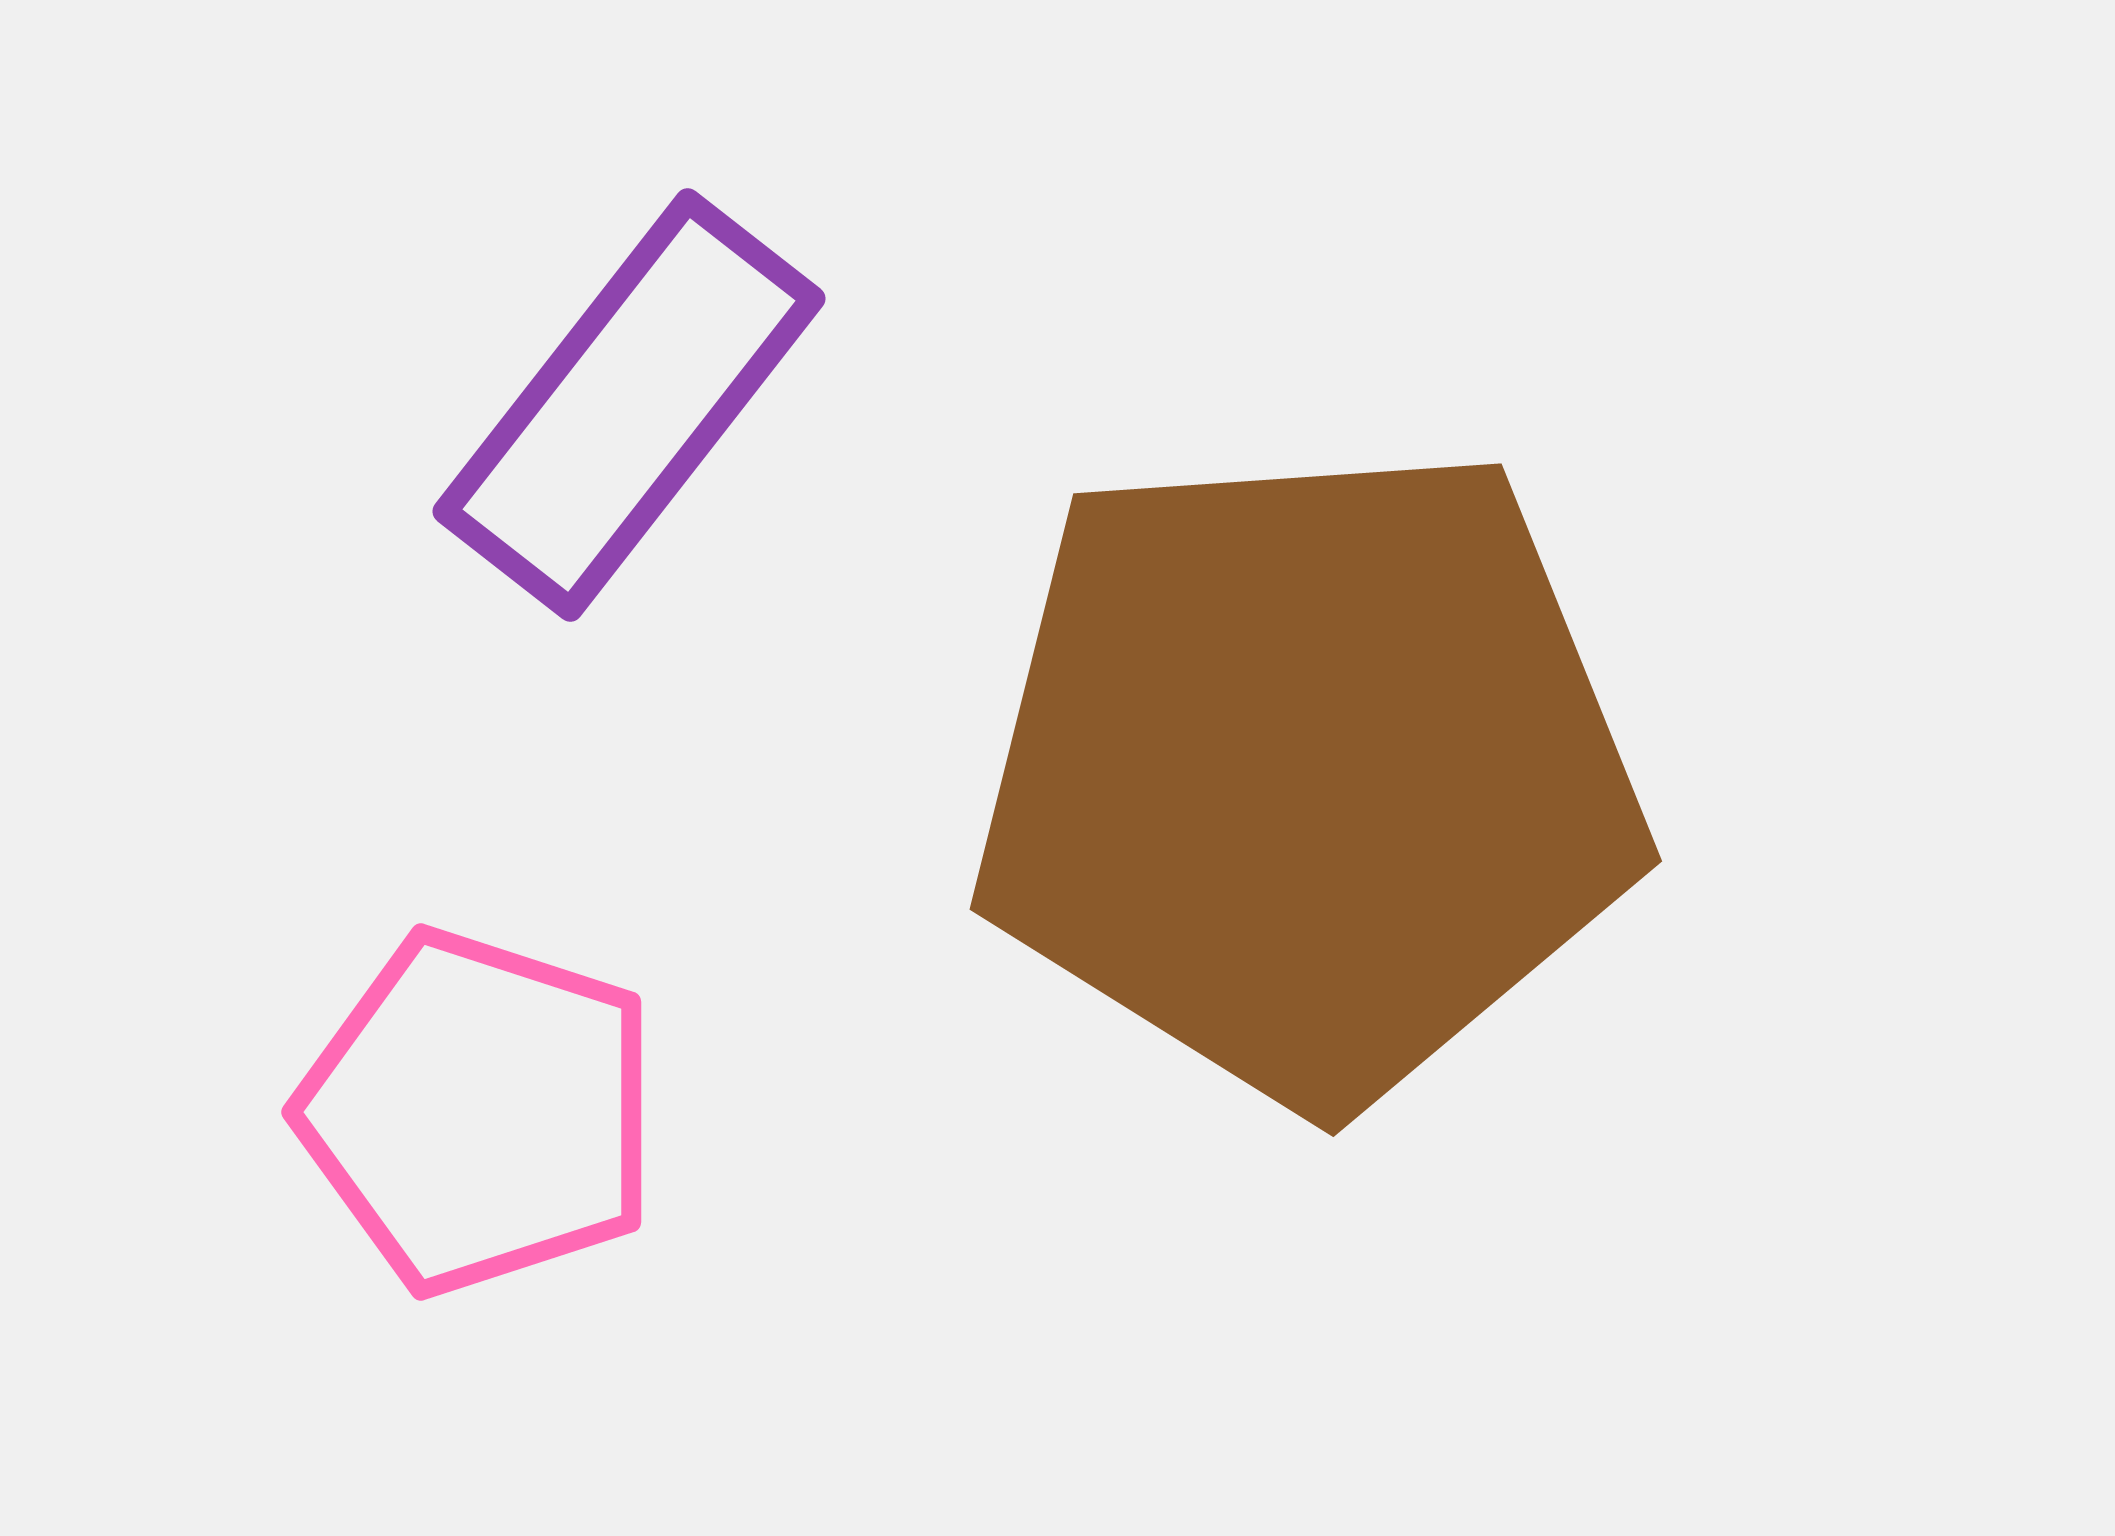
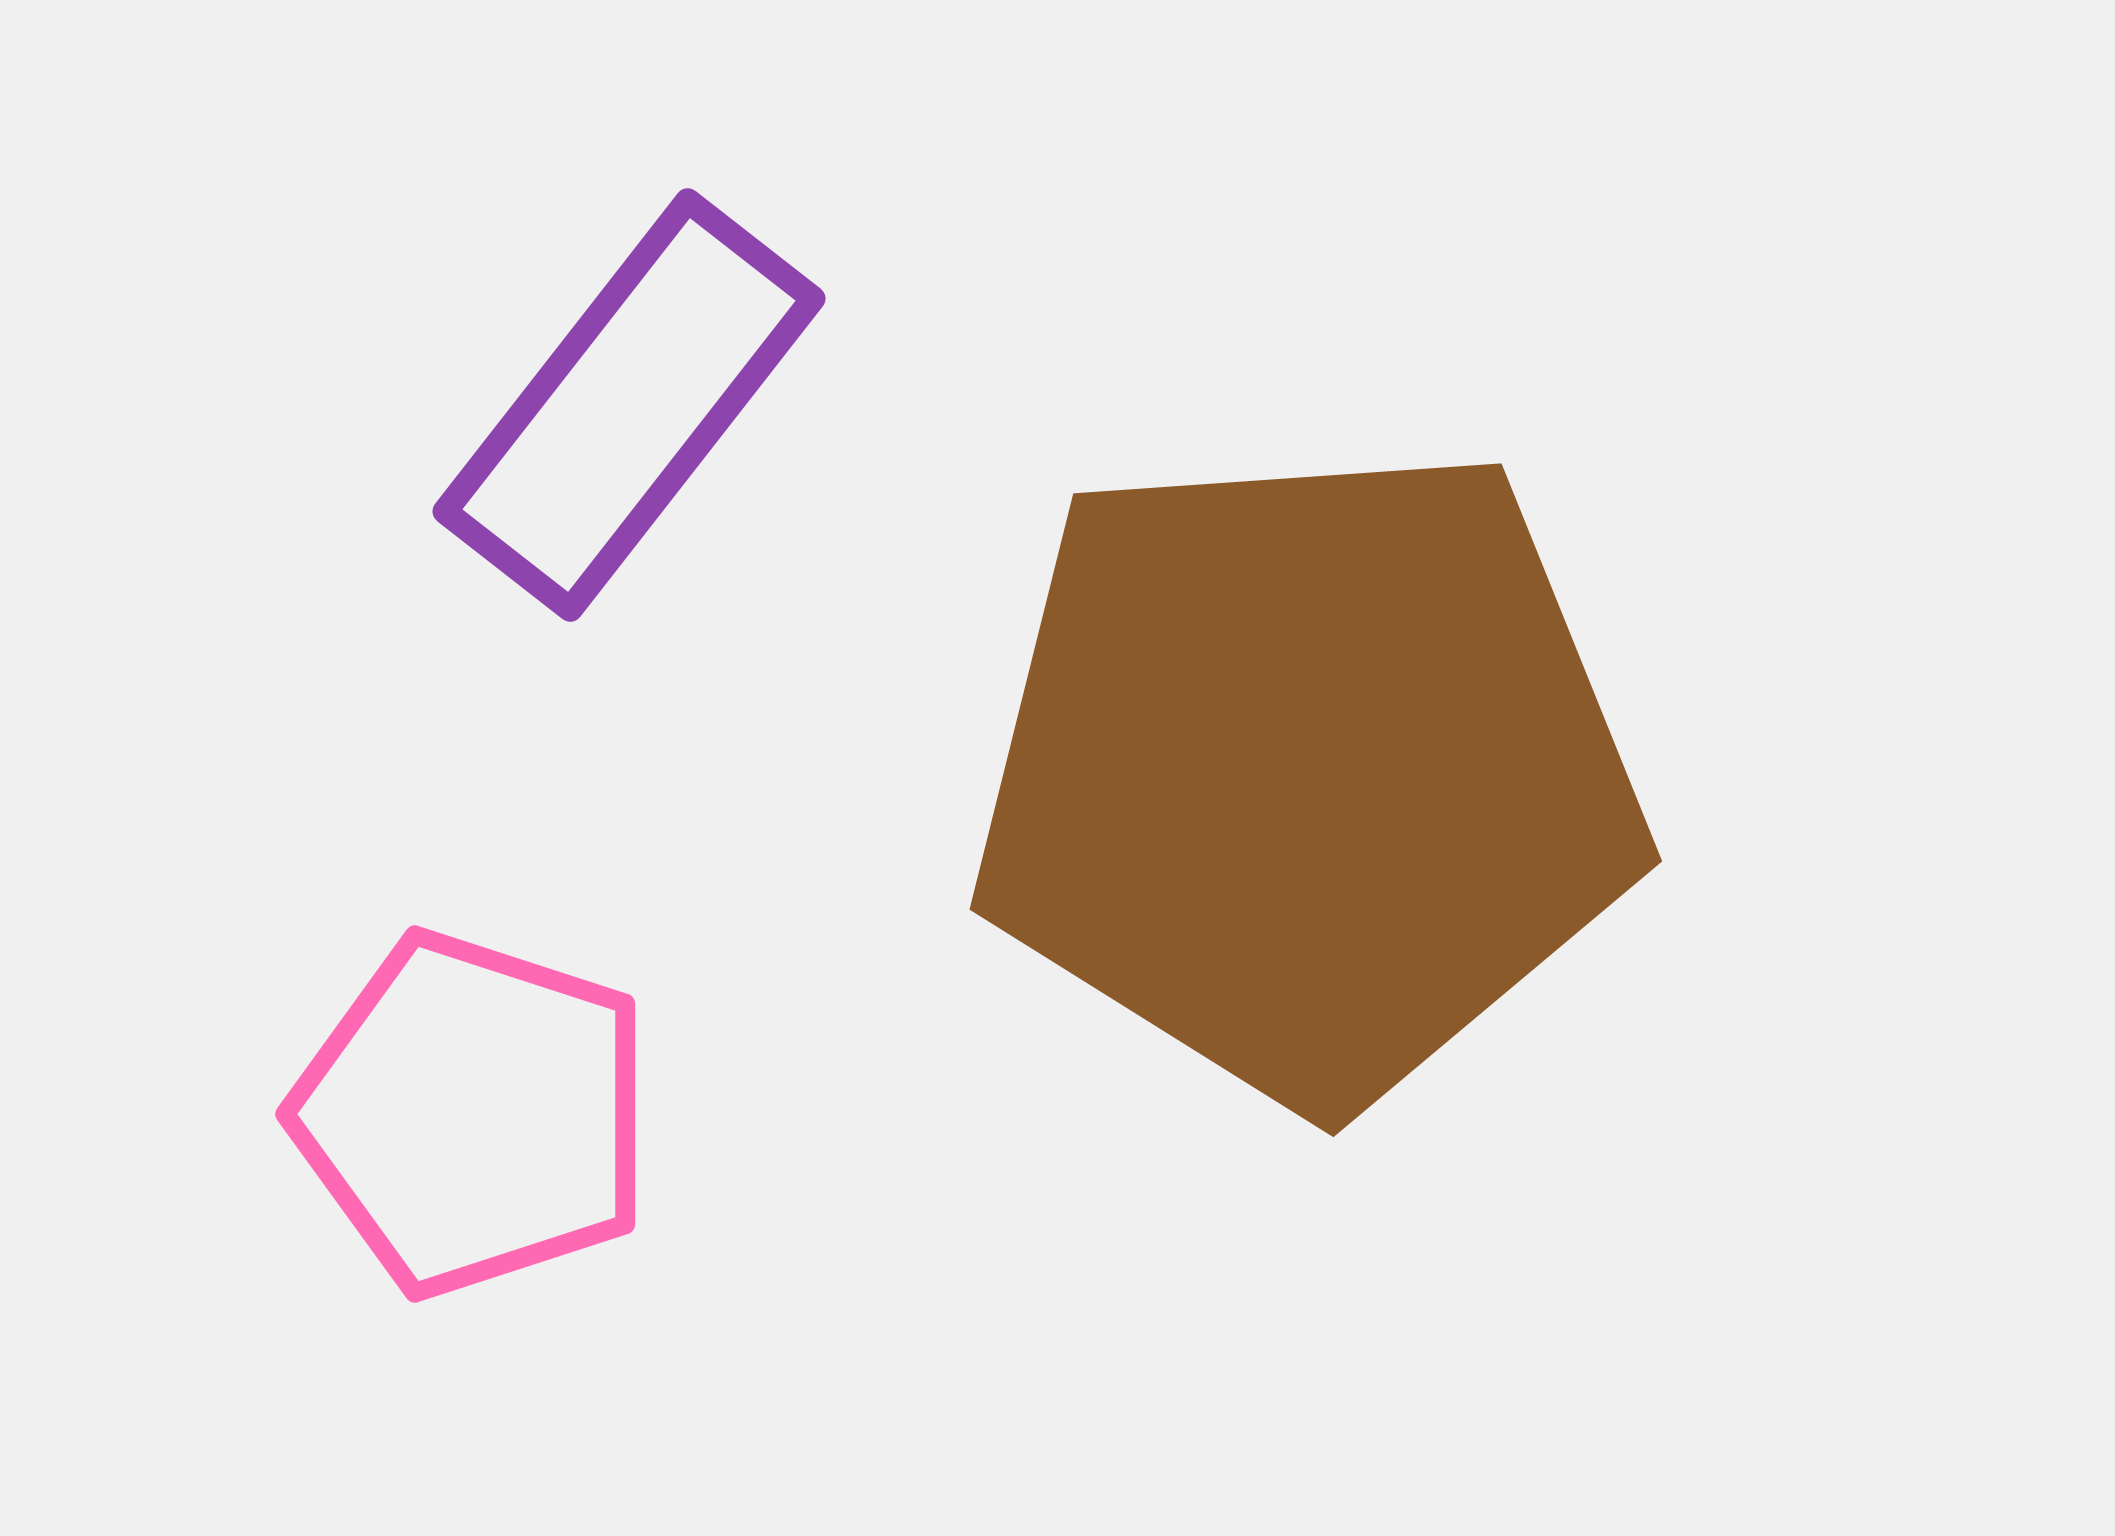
pink pentagon: moved 6 px left, 2 px down
